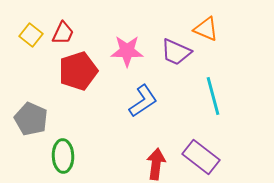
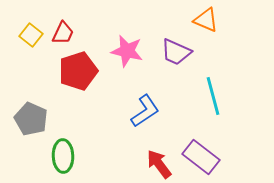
orange triangle: moved 9 px up
pink star: rotated 12 degrees clockwise
blue L-shape: moved 2 px right, 10 px down
red arrow: moved 3 px right; rotated 44 degrees counterclockwise
